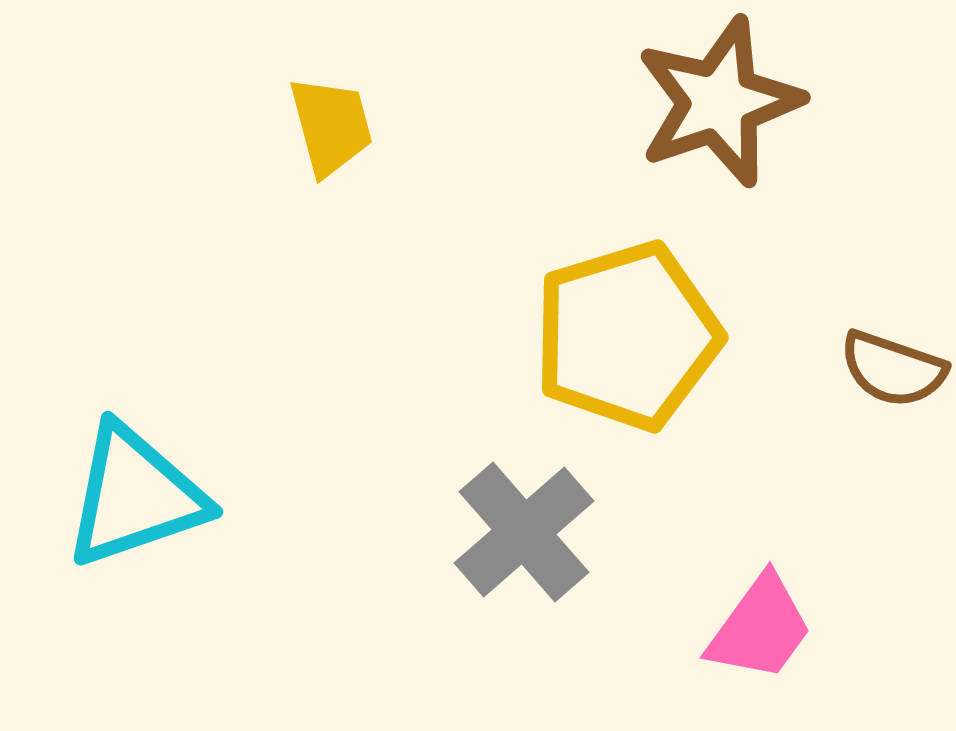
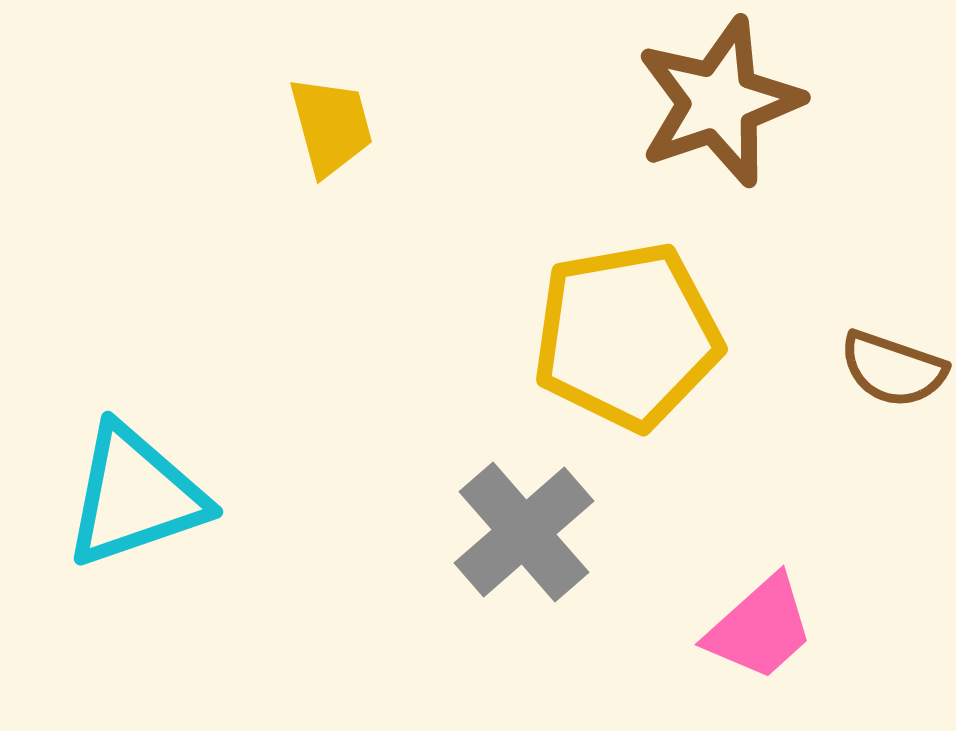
yellow pentagon: rotated 7 degrees clockwise
pink trapezoid: rotated 12 degrees clockwise
